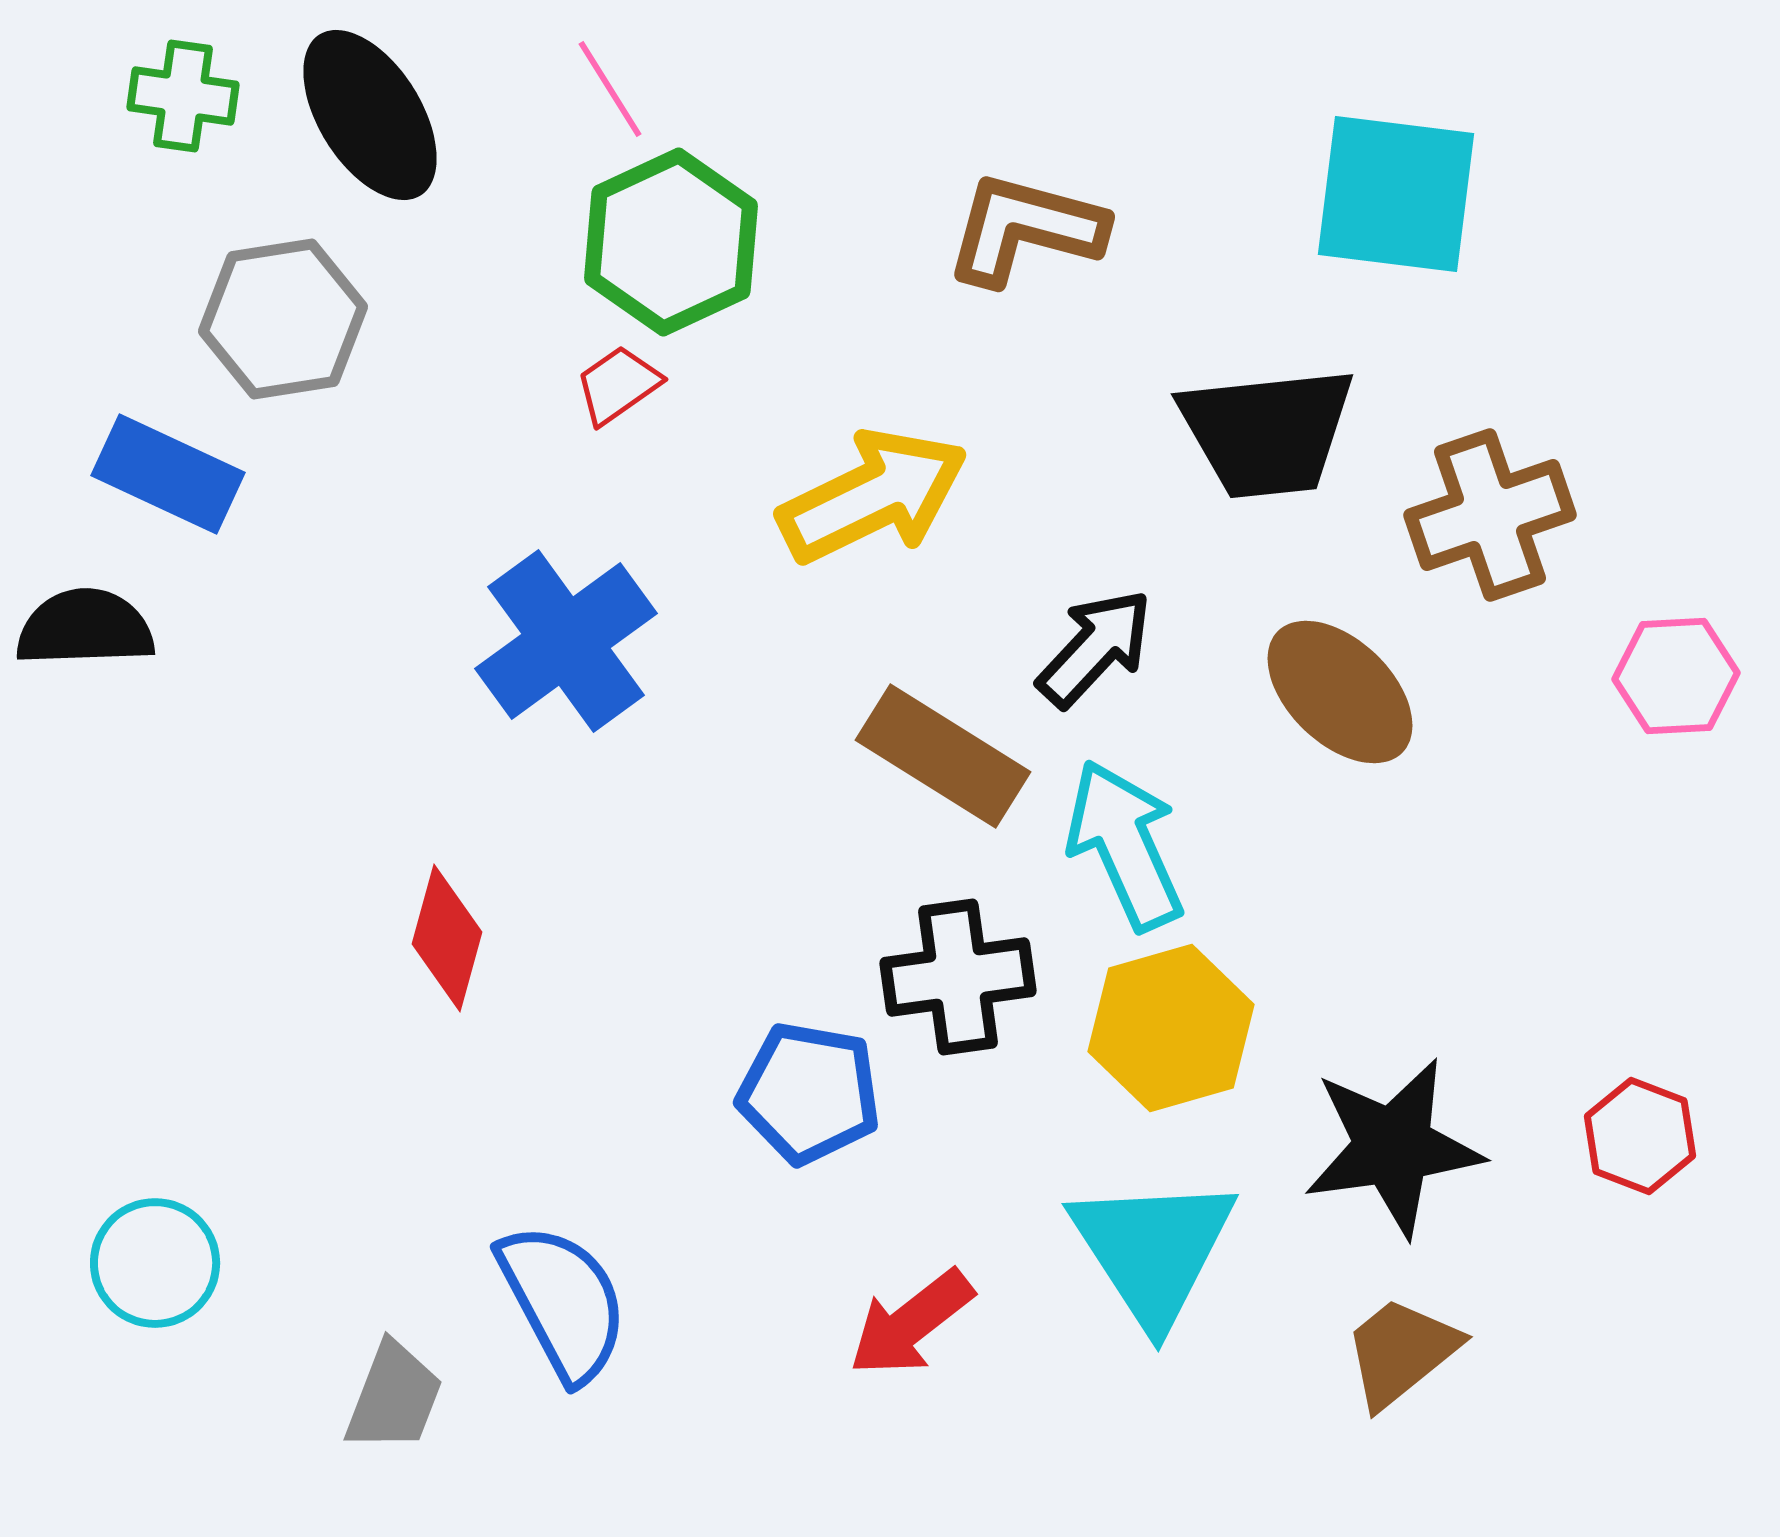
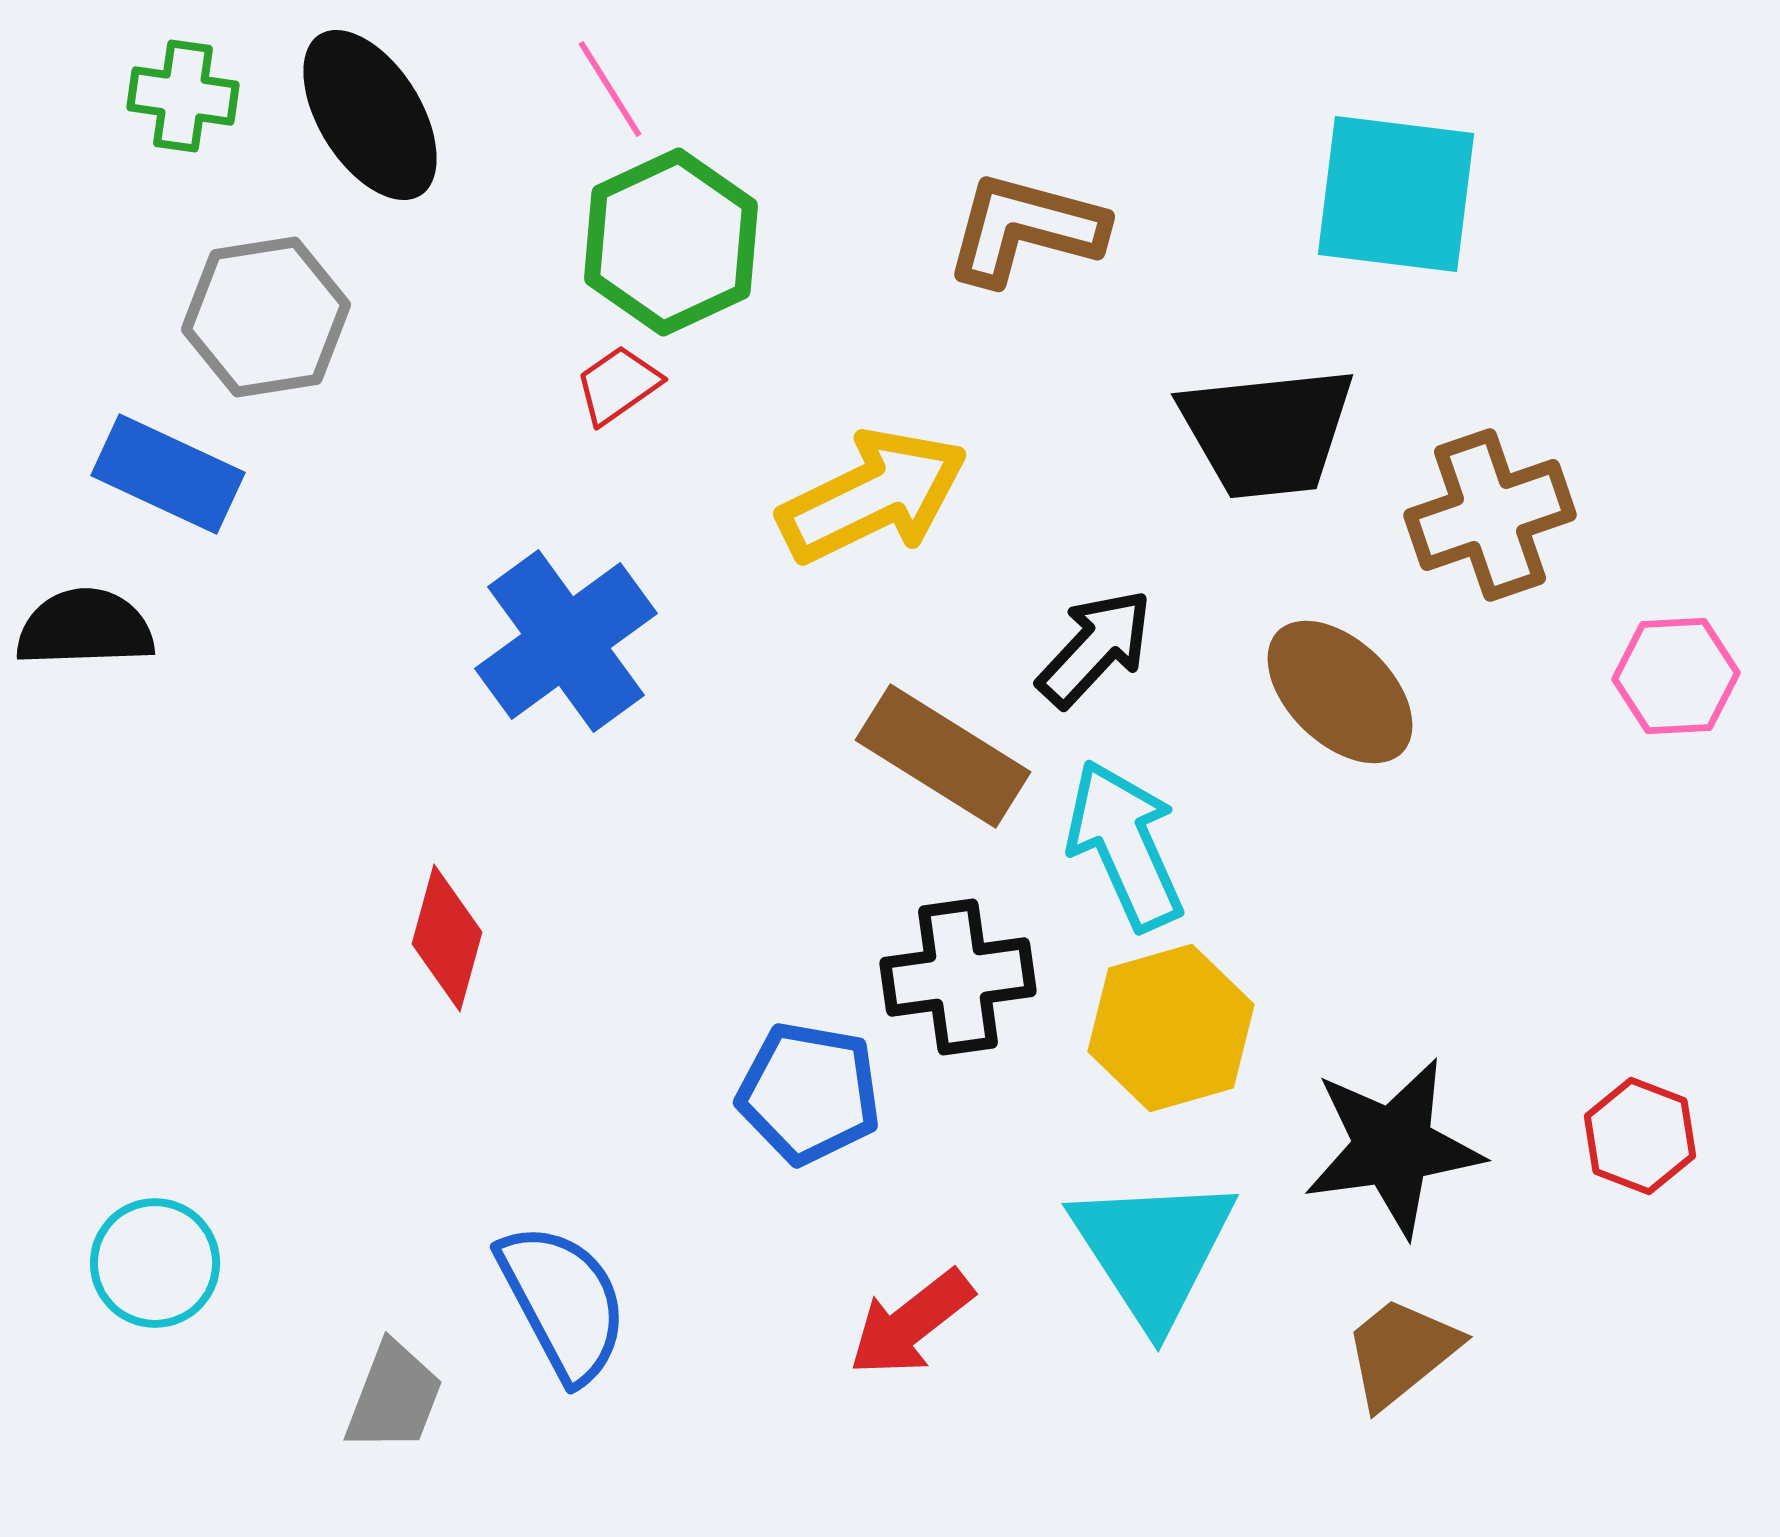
gray hexagon: moved 17 px left, 2 px up
